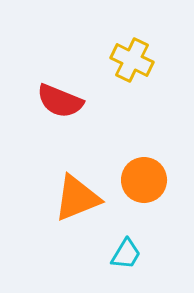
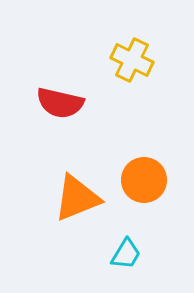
red semicircle: moved 2 px down; rotated 9 degrees counterclockwise
